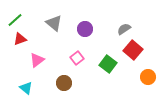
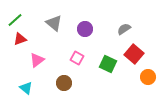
red square: moved 1 px right, 4 px down
pink square: rotated 24 degrees counterclockwise
green square: rotated 12 degrees counterclockwise
